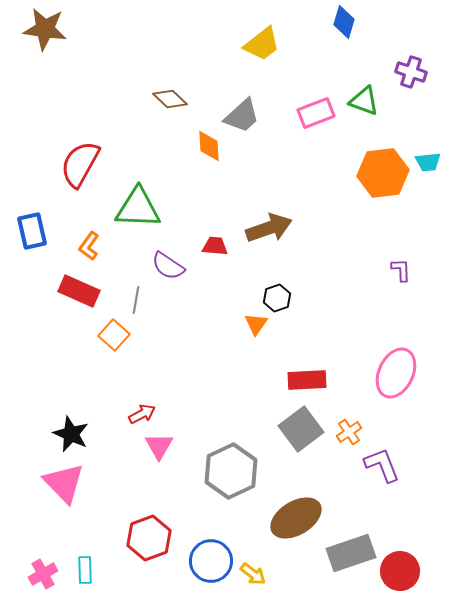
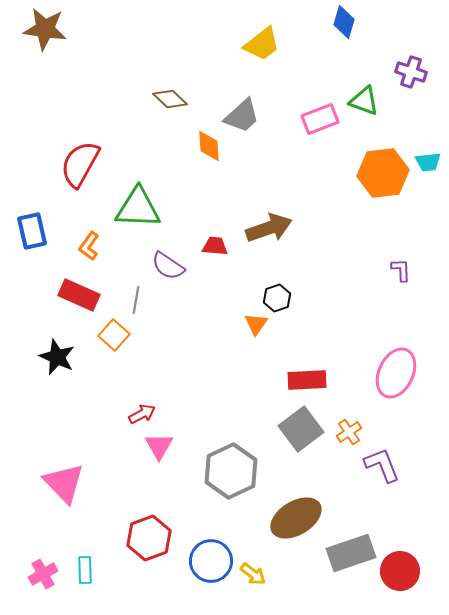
pink rectangle at (316, 113): moved 4 px right, 6 px down
red rectangle at (79, 291): moved 4 px down
black star at (71, 434): moved 14 px left, 77 px up
